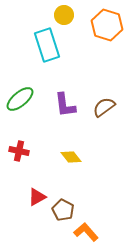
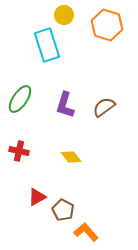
green ellipse: rotated 16 degrees counterclockwise
purple L-shape: rotated 24 degrees clockwise
